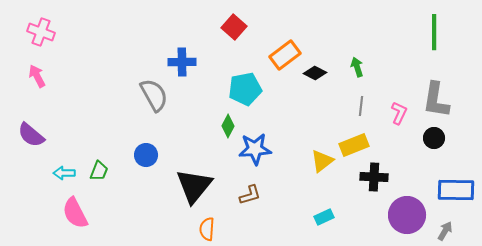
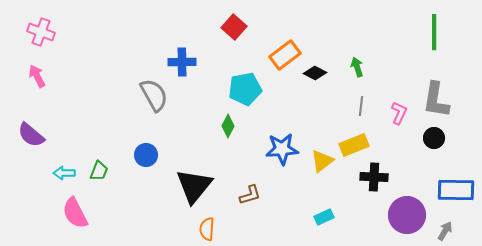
blue star: moved 27 px right
